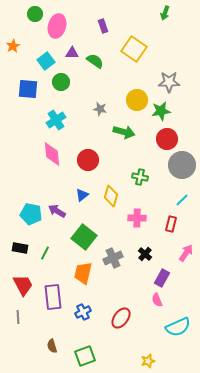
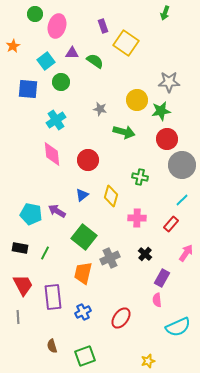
yellow square at (134, 49): moved 8 px left, 6 px up
red rectangle at (171, 224): rotated 28 degrees clockwise
gray cross at (113, 258): moved 3 px left
pink semicircle at (157, 300): rotated 16 degrees clockwise
